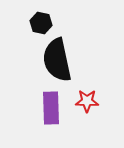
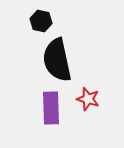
black hexagon: moved 2 px up
red star: moved 1 px right, 2 px up; rotated 15 degrees clockwise
